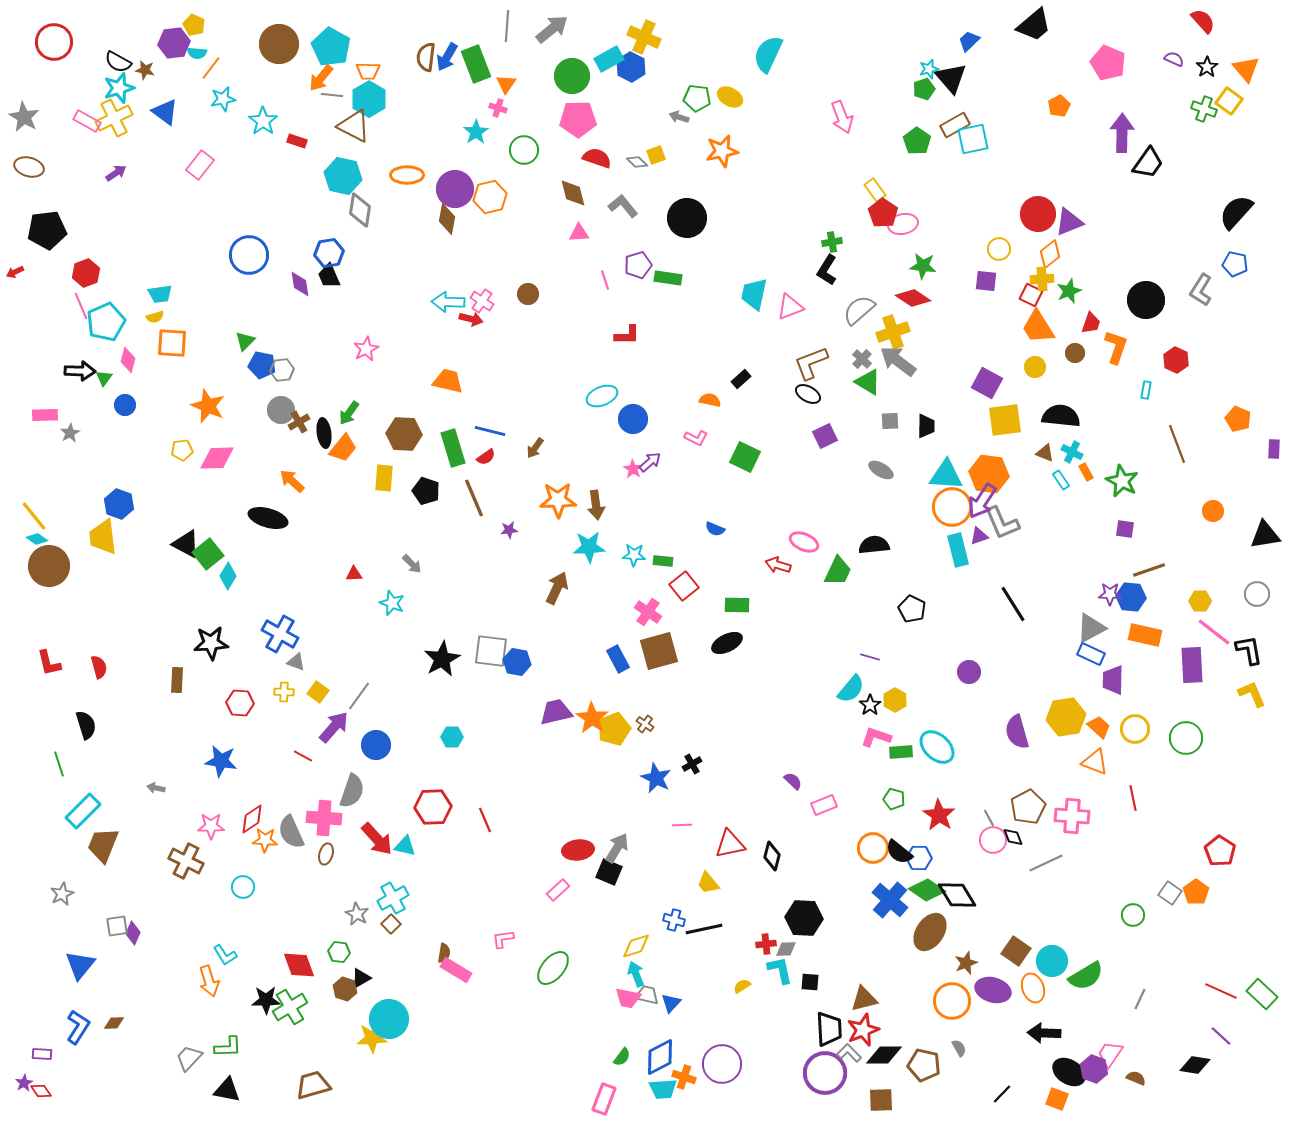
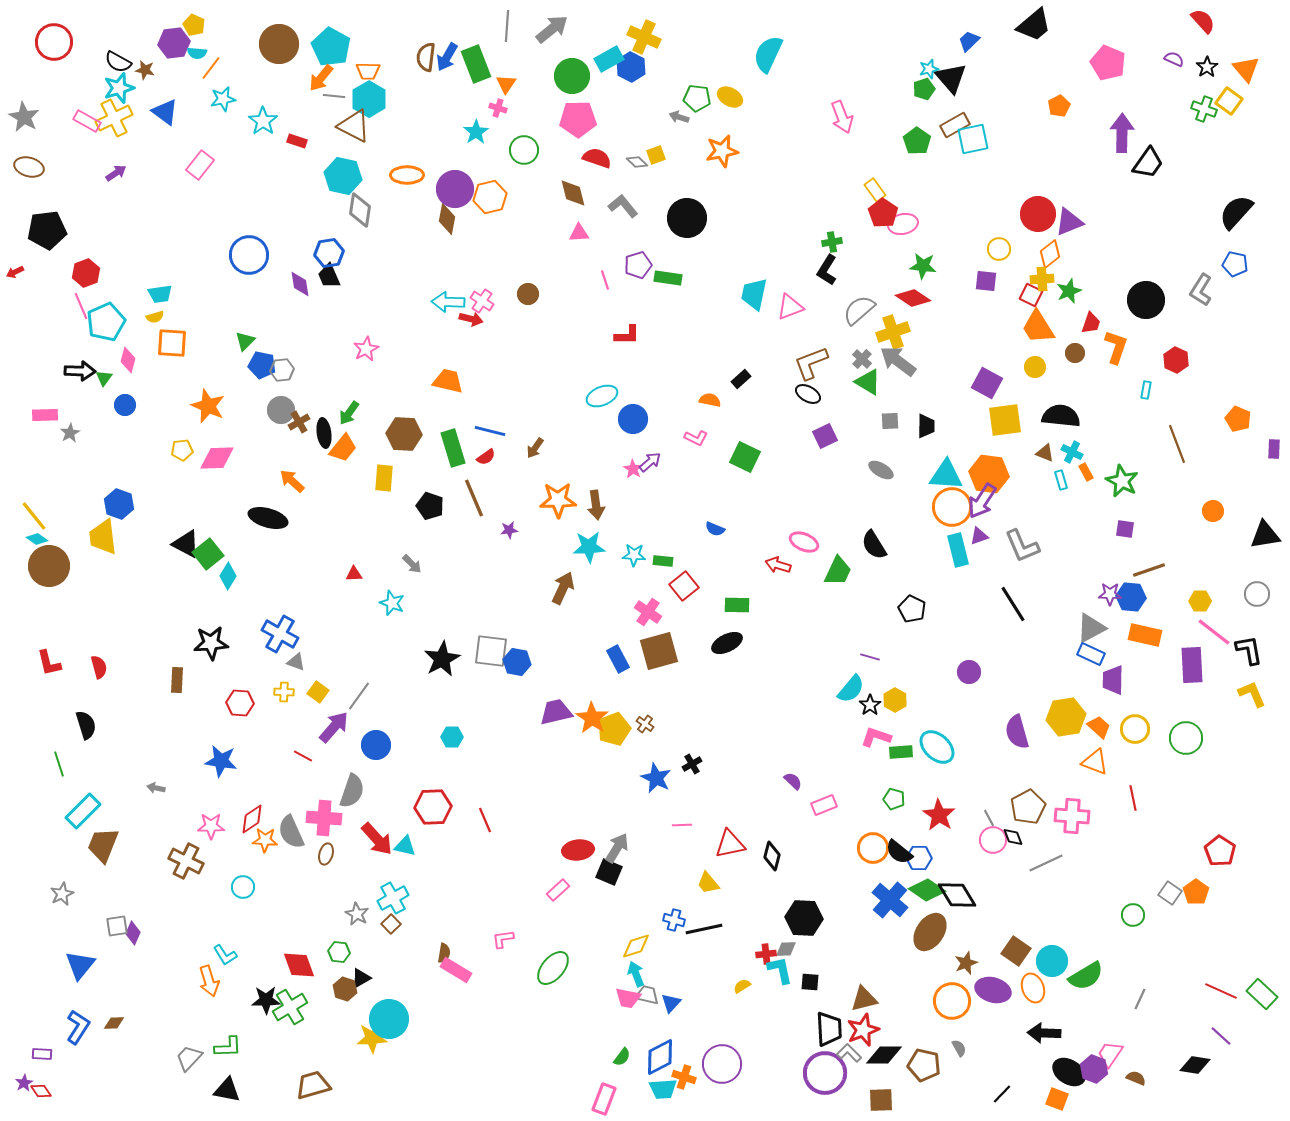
gray line at (332, 95): moved 2 px right, 1 px down
cyan rectangle at (1061, 480): rotated 18 degrees clockwise
black pentagon at (426, 491): moved 4 px right, 15 px down
gray L-shape at (1002, 523): moved 20 px right, 23 px down
black semicircle at (874, 545): rotated 116 degrees counterclockwise
brown arrow at (557, 588): moved 6 px right
red cross at (766, 944): moved 10 px down
